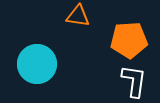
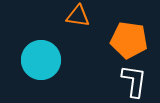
orange pentagon: rotated 12 degrees clockwise
cyan circle: moved 4 px right, 4 px up
